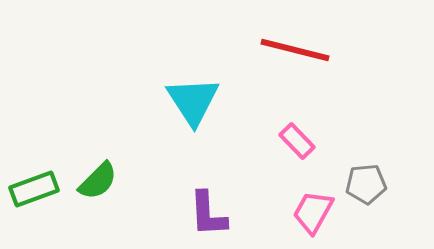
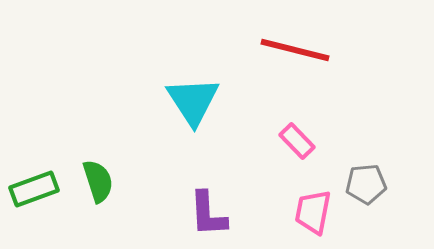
green semicircle: rotated 63 degrees counterclockwise
pink trapezoid: rotated 18 degrees counterclockwise
